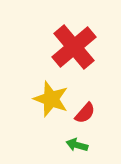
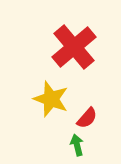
red semicircle: moved 2 px right, 5 px down
green arrow: rotated 60 degrees clockwise
